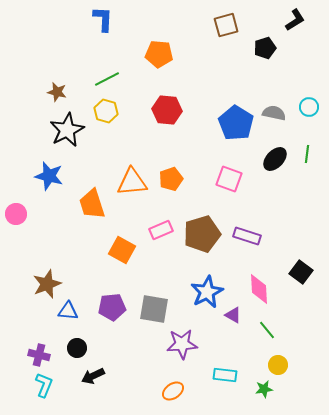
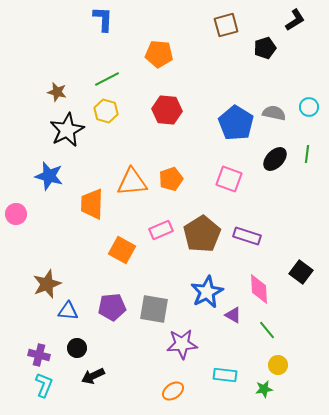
orange trapezoid at (92, 204): rotated 20 degrees clockwise
brown pentagon at (202, 234): rotated 15 degrees counterclockwise
